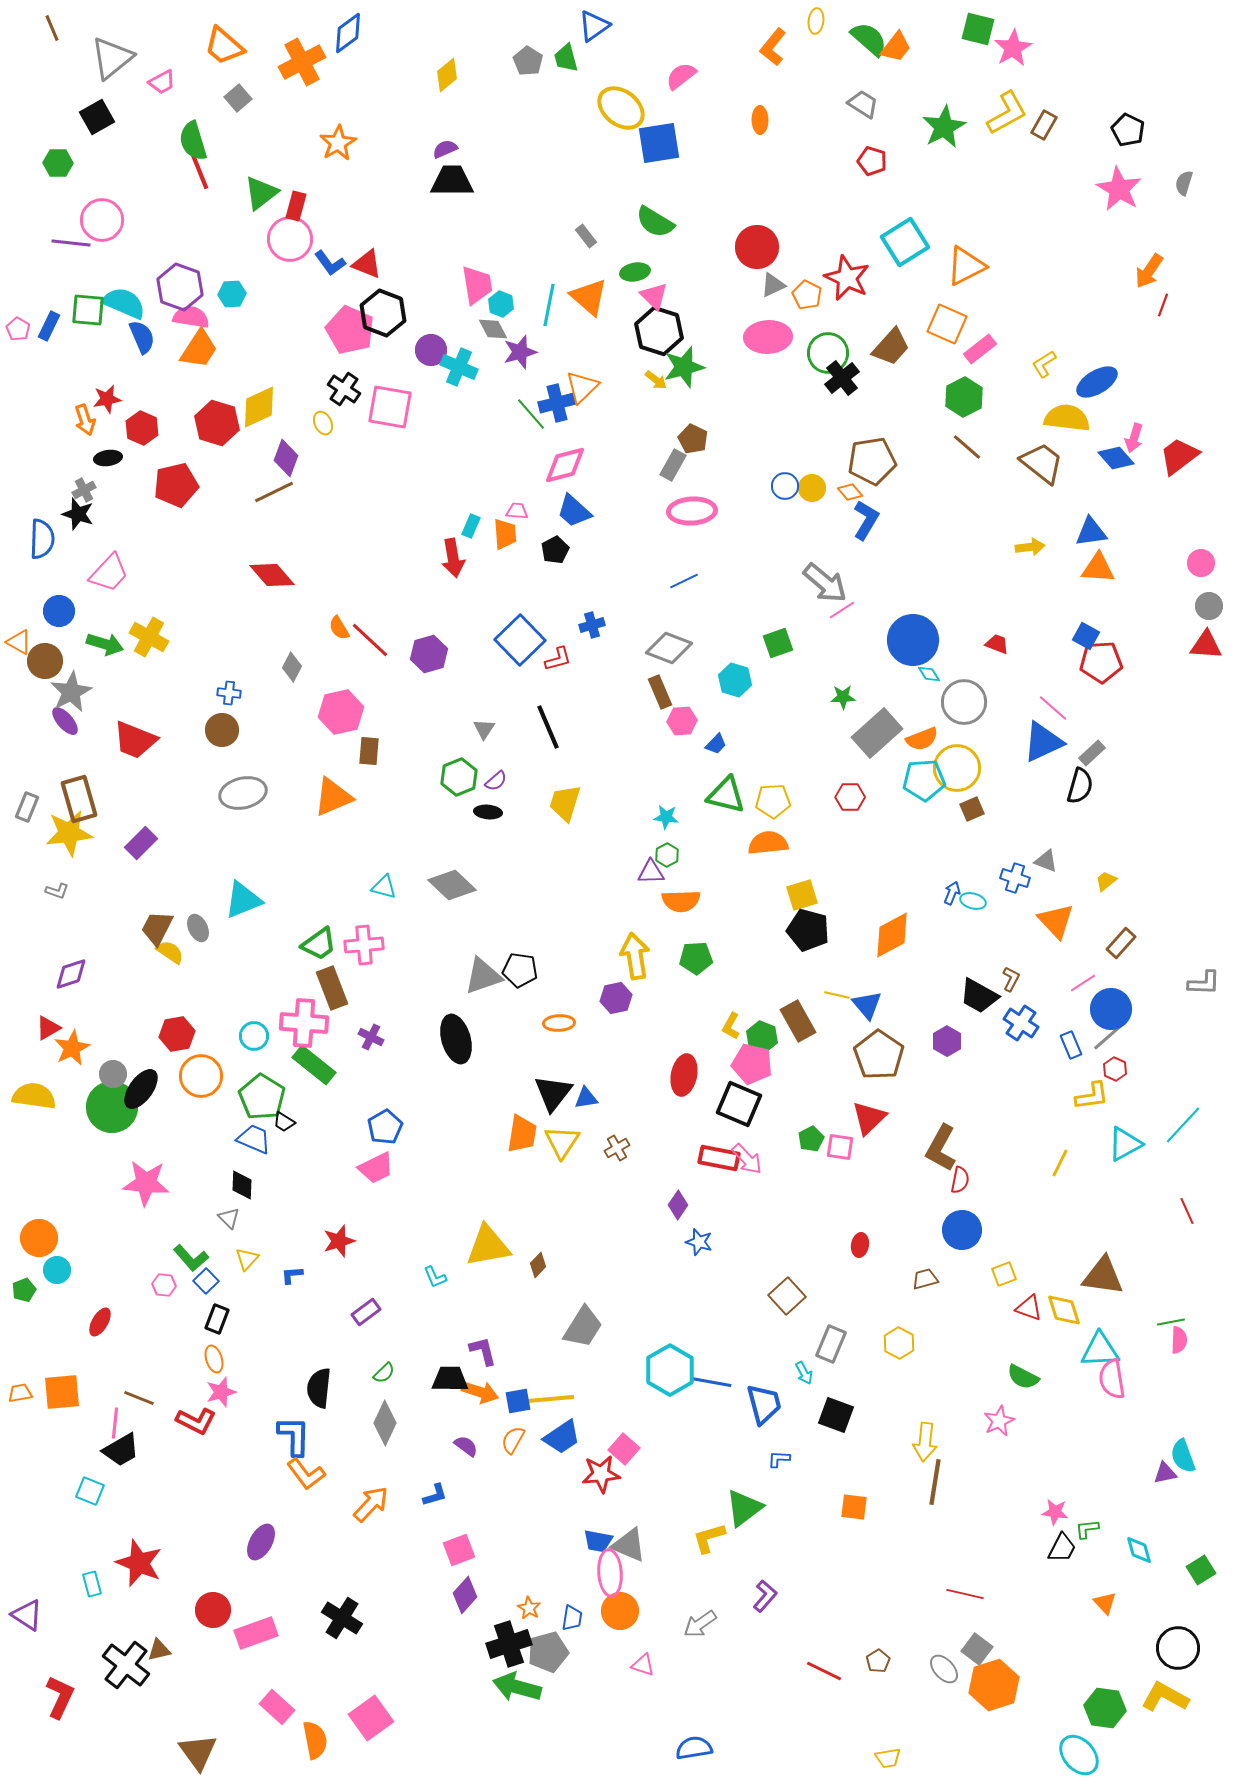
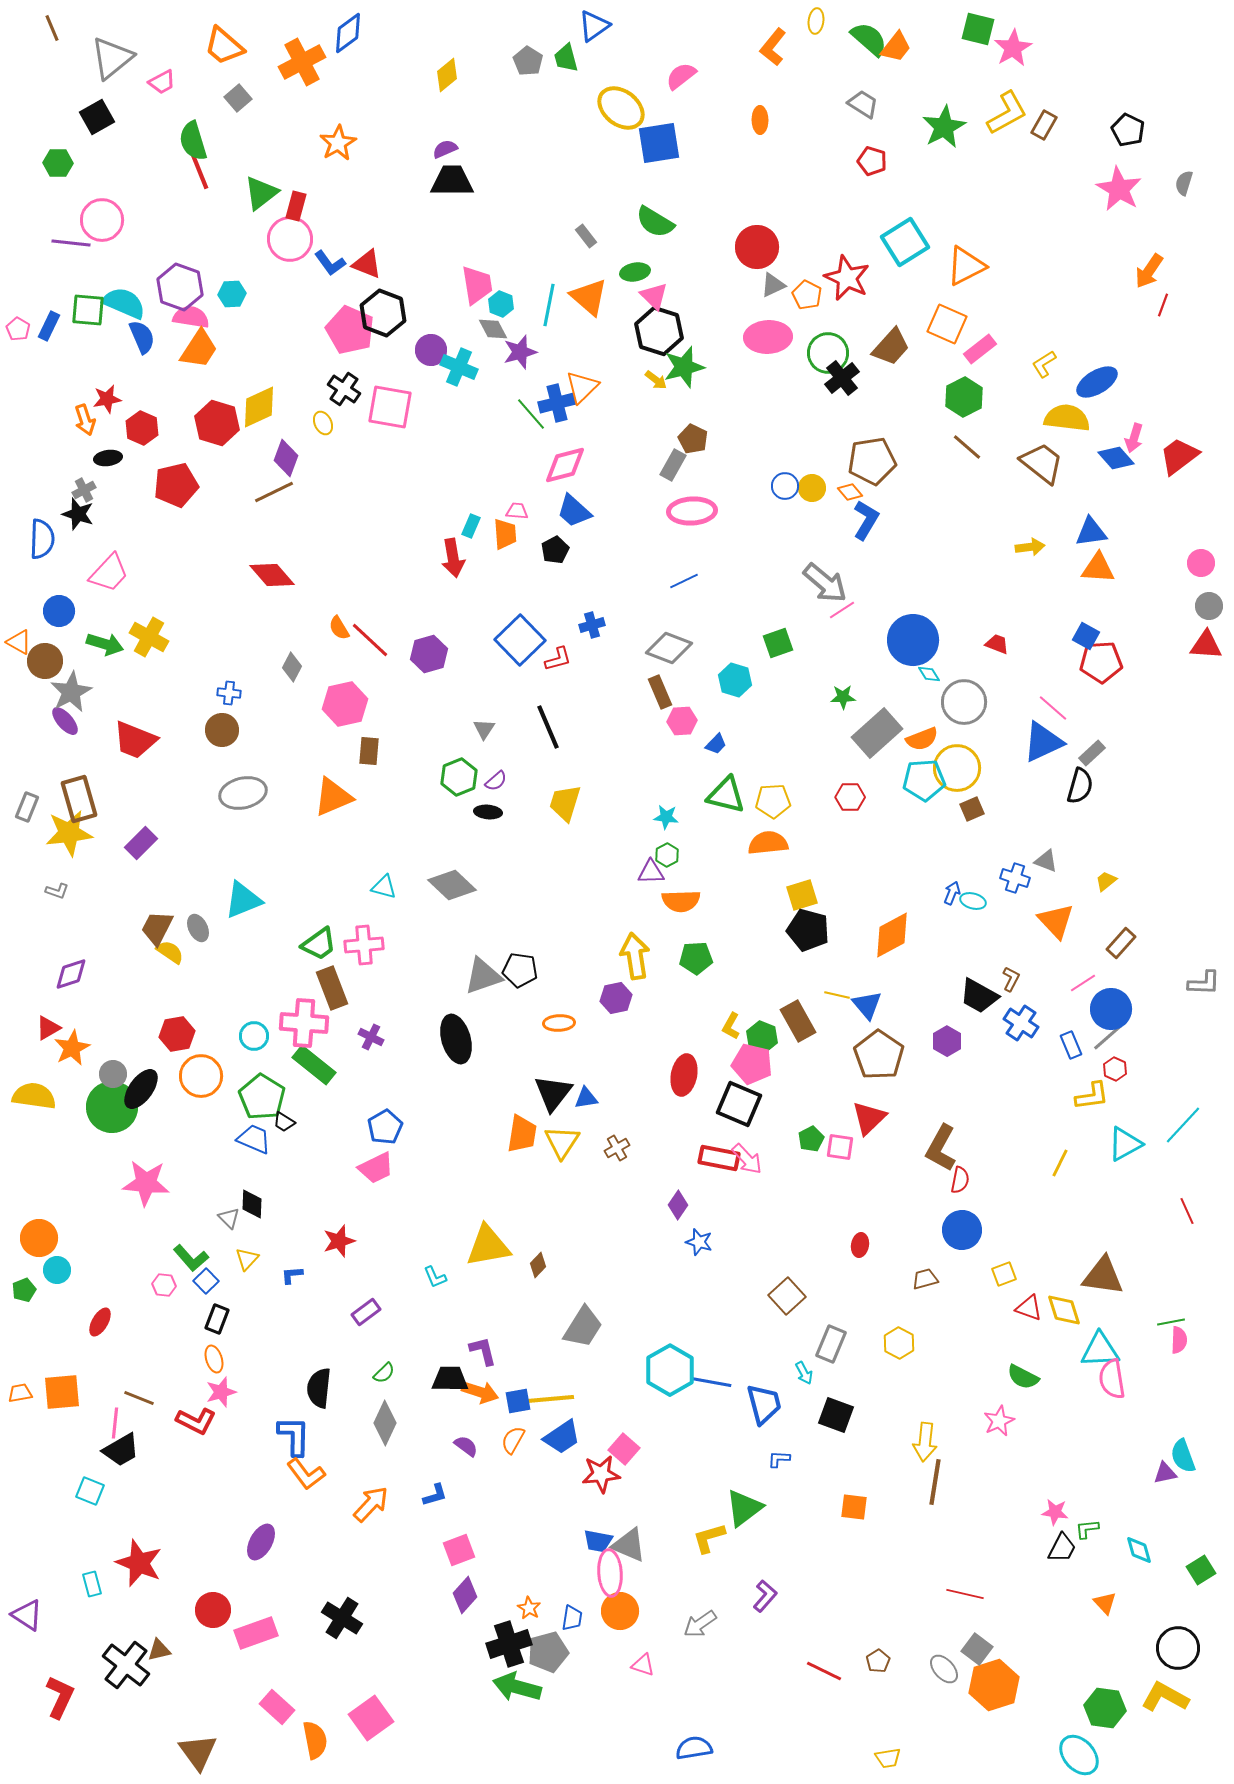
pink hexagon at (341, 712): moved 4 px right, 8 px up
black diamond at (242, 1185): moved 10 px right, 19 px down
